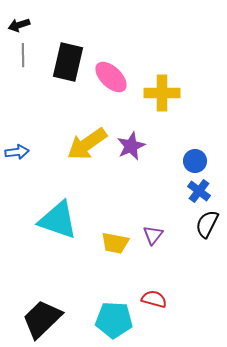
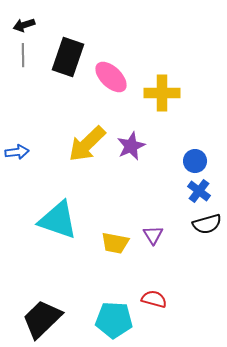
black arrow: moved 5 px right
black rectangle: moved 5 px up; rotated 6 degrees clockwise
yellow arrow: rotated 9 degrees counterclockwise
black semicircle: rotated 132 degrees counterclockwise
purple triangle: rotated 10 degrees counterclockwise
